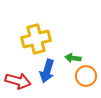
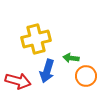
green arrow: moved 2 px left
